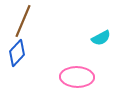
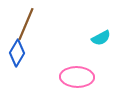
brown line: moved 3 px right, 3 px down
blue diamond: rotated 12 degrees counterclockwise
